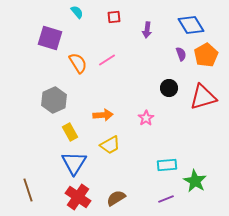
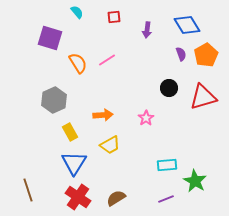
blue diamond: moved 4 px left
